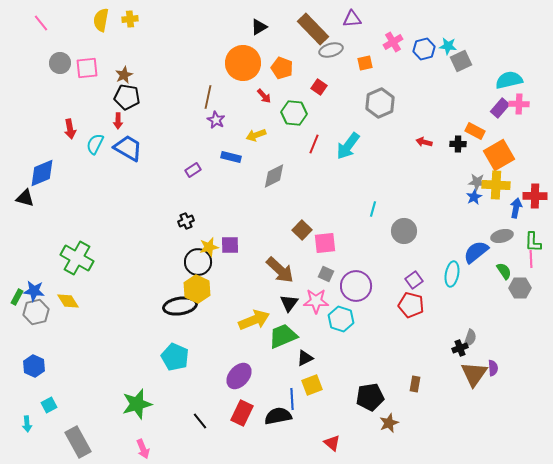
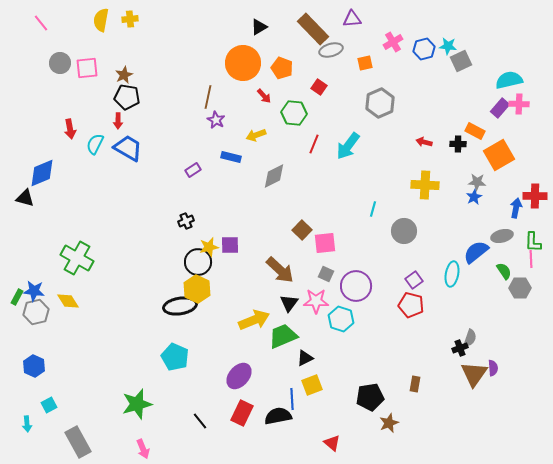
yellow cross at (496, 185): moved 71 px left
